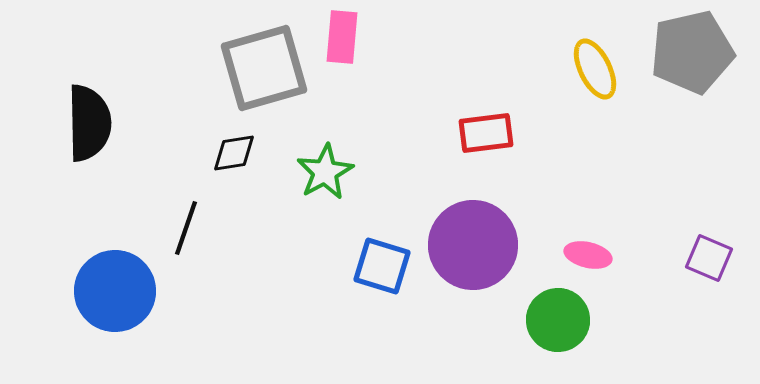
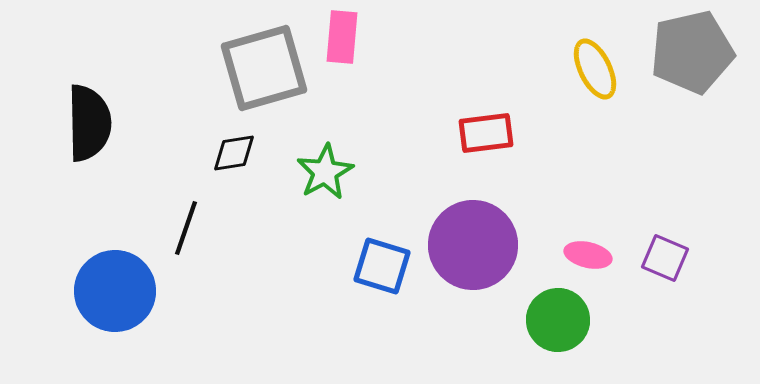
purple square: moved 44 px left
